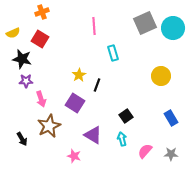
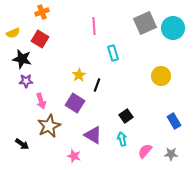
pink arrow: moved 2 px down
blue rectangle: moved 3 px right, 3 px down
black arrow: moved 5 px down; rotated 24 degrees counterclockwise
